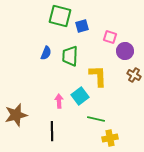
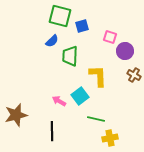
blue semicircle: moved 6 px right, 12 px up; rotated 24 degrees clockwise
pink arrow: rotated 56 degrees counterclockwise
